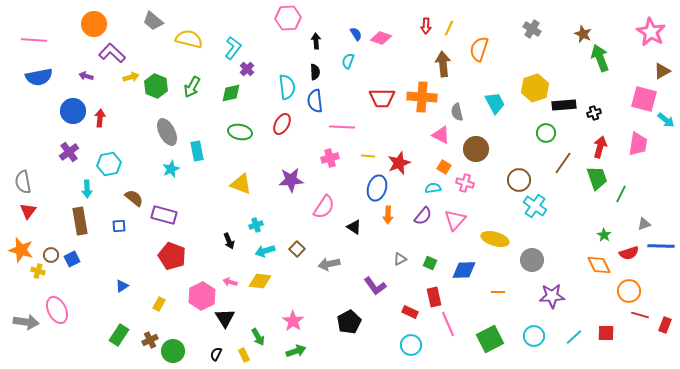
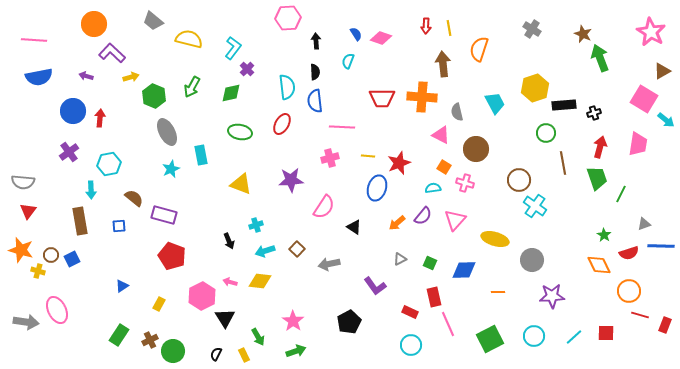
yellow line at (449, 28): rotated 35 degrees counterclockwise
green hexagon at (156, 86): moved 2 px left, 10 px down
pink square at (644, 99): rotated 16 degrees clockwise
cyan rectangle at (197, 151): moved 4 px right, 4 px down
brown line at (563, 163): rotated 45 degrees counterclockwise
gray semicircle at (23, 182): rotated 75 degrees counterclockwise
cyan arrow at (87, 189): moved 4 px right, 1 px down
orange arrow at (388, 215): moved 9 px right, 8 px down; rotated 48 degrees clockwise
